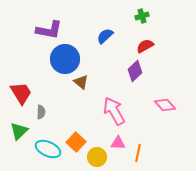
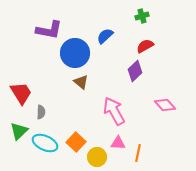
blue circle: moved 10 px right, 6 px up
cyan ellipse: moved 3 px left, 6 px up
